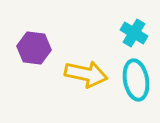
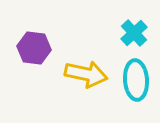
cyan cross: rotated 16 degrees clockwise
cyan ellipse: rotated 6 degrees clockwise
